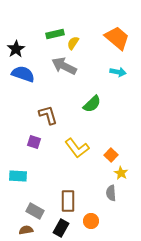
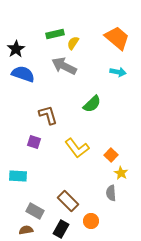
brown rectangle: rotated 45 degrees counterclockwise
black rectangle: moved 1 px down
